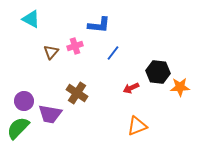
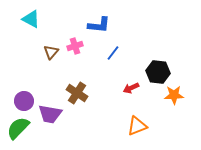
orange star: moved 6 px left, 8 px down
